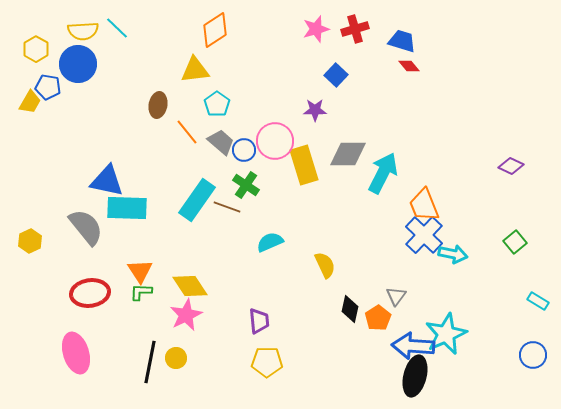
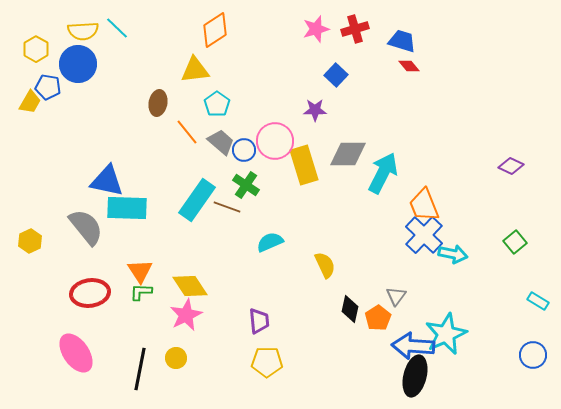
brown ellipse at (158, 105): moved 2 px up
pink ellipse at (76, 353): rotated 18 degrees counterclockwise
black line at (150, 362): moved 10 px left, 7 px down
